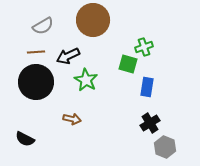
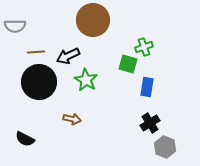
gray semicircle: moved 28 px left; rotated 30 degrees clockwise
black circle: moved 3 px right
